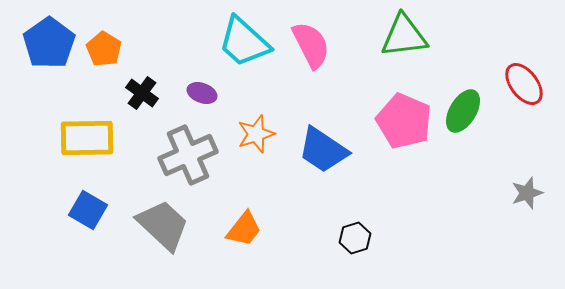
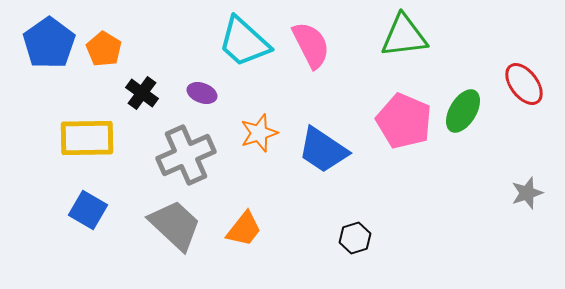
orange star: moved 3 px right, 1 px up
gray cross: moved 2 px left
gray trapezoid: moved 12 px right
